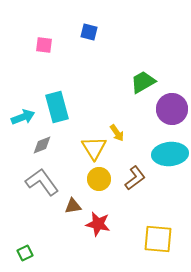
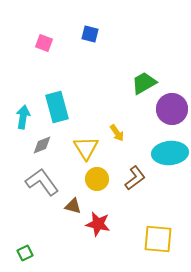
blue square: moved 1 px right, 2 px down
pink square: moved 2 px up; rotated 12 degrees clockwise
green trapezoid: moved 1 px right, 1 px down
cyan arrow: rotated 60 degrees counterclockwise
yellow triangle: moved 8 px left
cyan ellipse: moved 1 px up
yellow circle: moved 2 px left
brown triangle: rotated 24 degrees clockwise
